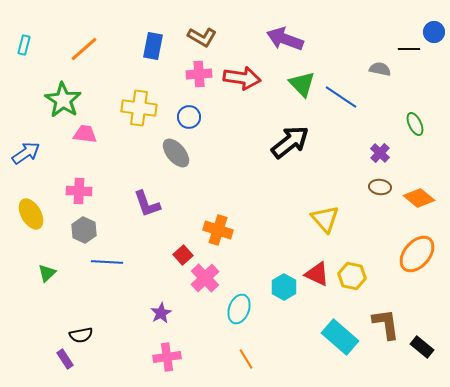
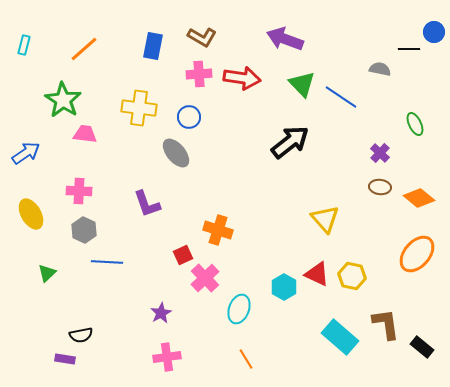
red square at (183, 255): rotated 18 degrees clockwise
purple rectangle at (65, 359): rotated 48 degrees counterclockwise
